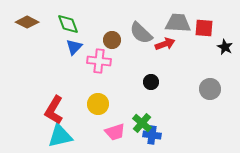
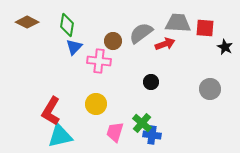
green diamond: moved 1 px left, 1 px down; rotated 30 degrees clockwise
red square: moved 1 px right
gray semicircle: rotated 100 degrees clockwise
brown circle: moved 1 px right, 1 px down
yellow circle: moved 2 px left
red L-shape: moved 3 px left, 1 px down
pink trapezoid: rotated 125 degrees clockwise
